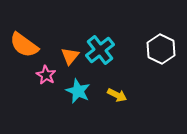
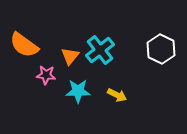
pink star: rotated 24 degrees counterclockwise
cyan star: rotated 25 degrees counterclockwise
